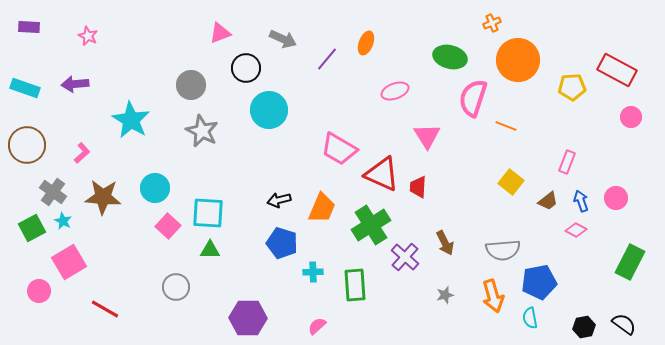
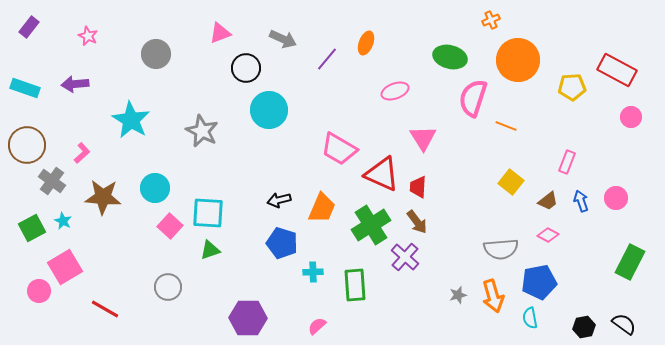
orange cross at (492, 23): moved 1 px left, 3 px up
purple rectangle at (29, 27): rotated 55 degrees counterclockwise
gray circle at (191, 85): moved 35 px left, 31 px up
pink triangle at (427, 136): moved 4 px left, 2 px down
gray cross at (53, 192): moved 1 px left, 11 px up
pink square at (168, 226): moved 2 px right
pink diamond at (576, 230): moved 28 px left, 5 px down
brown arrow at (445, 243): moved 28 px left, 21 px up; rotated 10 degrees counterclockwise
green triangle at (210, 250): rotated 20 degrees counterclockwise
gray semicircle at (503, 250): moved 2 px left, 1 px up
pink square at (69, 262): moved 4 px left, 5 px down
gray circle at (176, 287): moved 8 px left
gray star at (445, 295): moved 13 px right
